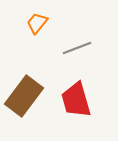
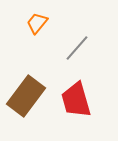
gray line: rotated 28 degrees counterclockwise
brown rectangle: moved 2 px right
